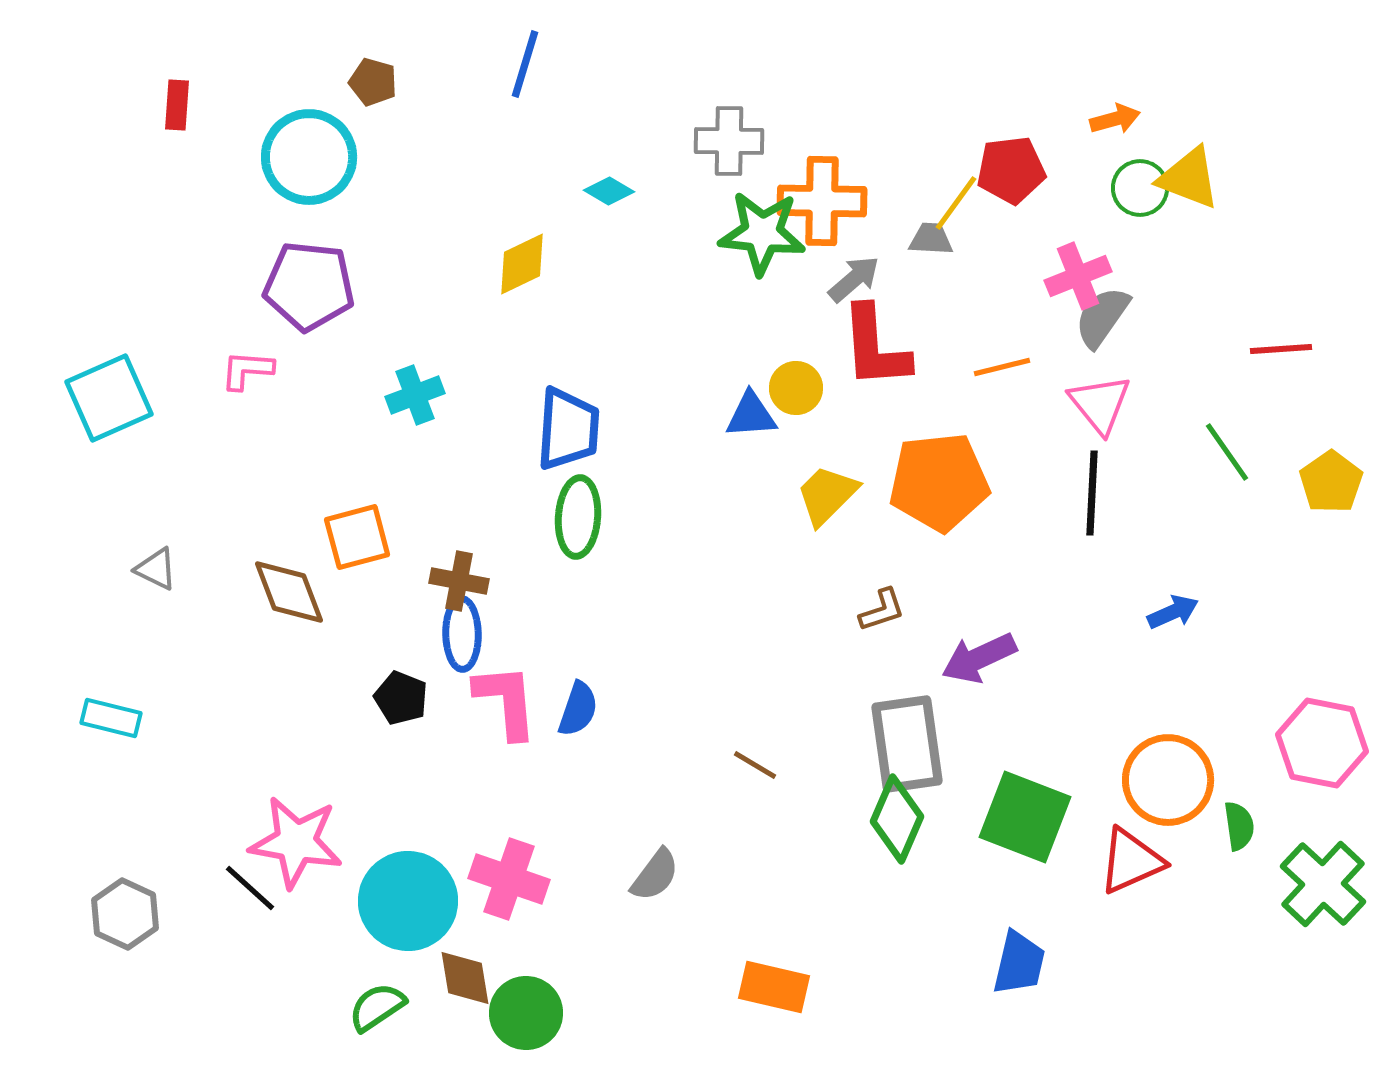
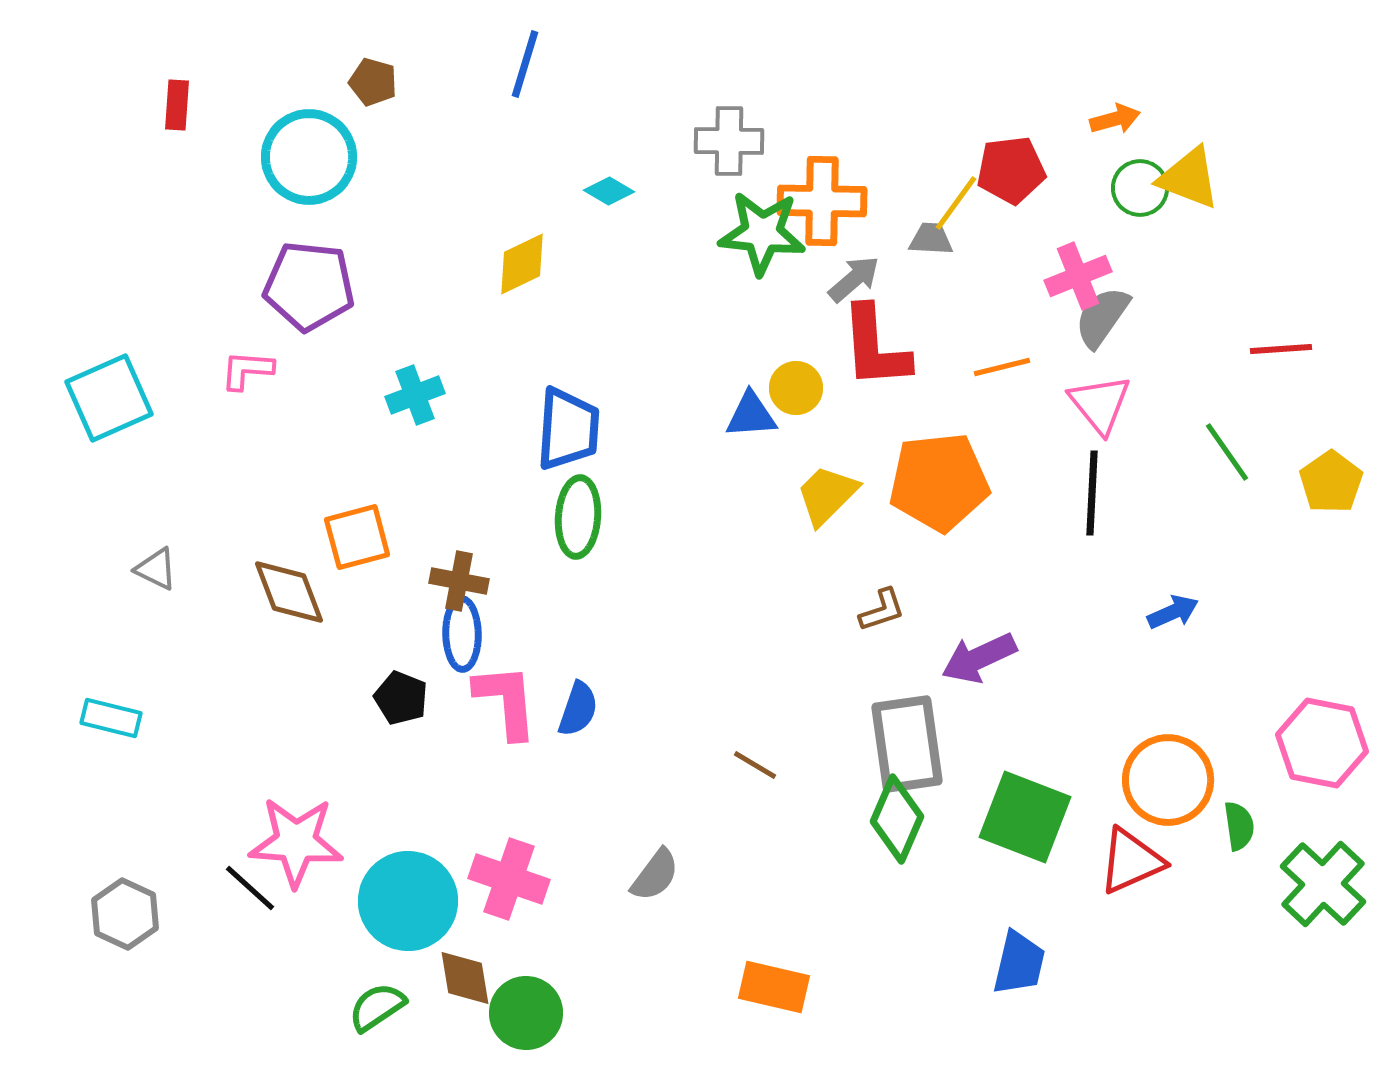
pink star at (296, 842): rotated 6 degrees counterclockwise
